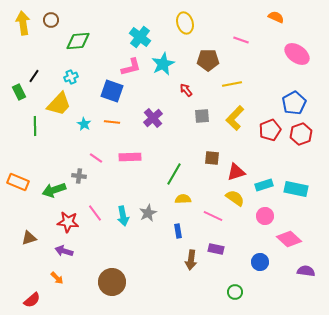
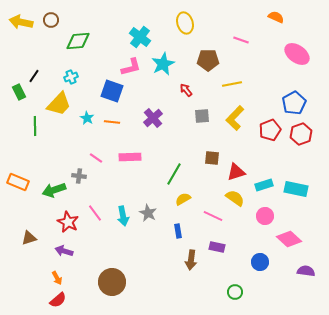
yellow arrow at (23, 23): moved 2 px left, 1 px up; rotated 70 degrees counterclockwise
cyan star at (84, 124): moved 3 px right, 6 px up
yellow semicircle at (183, 199): rotated 28 degrees counterclockwise
gray star at (148, 213): rotated 18 degrees counterclockwise
red star at (68, 222): rotated 20 degrees clockwise
purple rectangle at (216, 249): moved 1 px right, 2 px up
orange arrow at (57, 278): rotated 16 degrees clockwise
red semicircle at (32, 300): moved 26 px right
